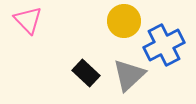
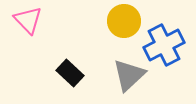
black rectangle: moved 16 px left
